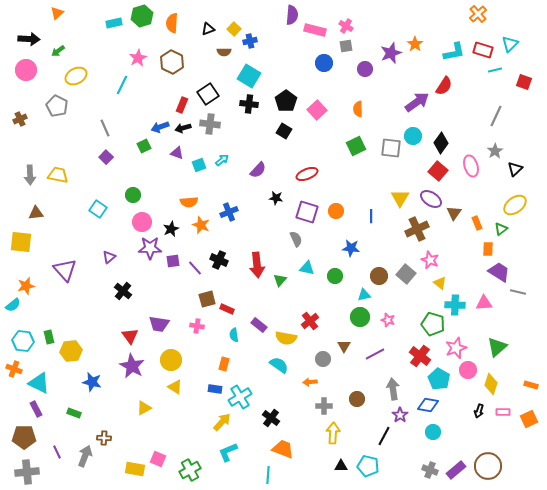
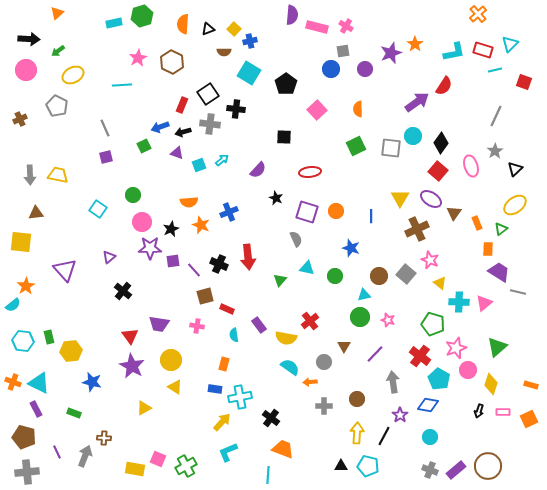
orange semicircle at (172, 23): moved 11 px right, 1 px down
pink rectangle at (315, 30): moved 2 px right, 3 px up
gray square at (346, 46): moved 3 px left, 5 px down
blue circle at (324, 63): moved 7 px right, 6 px down
yellow ellipse at (76, 76): moved 3 px left, 1 px up
cyan square at (249, 76): moved 3 px up
cyan line at (122, 85): rotated 60 degrees clockwise
black pentagon at (286, 101): moved 17 px up
black cross at (249, 104): moved 13 px left, 5 px down
black arrow at (183, 128): moved 4 px down
black square at (284, 131): moved 6 px down; rotated 28 degrees counterclockwise
purple square at (106, 157): rotated 32 degrees clockwise
red ellipse at (307, 174): moved 3 px right, 2 px up; rotated 15 degrees clockwise
black star at (276, 198): rotated 16 degrees clockwise
blue star at (351, 248): rotated 12 degrees clockwise
black cross at (219, 260): moved 4 px down
red arrow at (257, 265): moved 9 px left, 8 px up
purple line at (195, 268): moved 1 px left, 2 px down
orange star at (26, 286): rotated 18 degrees counterclockwise
brown square at (207, 299): moved 2 px left, 3 px up
pink triangle at (484, 303): rotated 36 degrees counterclockwise
cyan cross at (455, 305): moved 4 px right, 3 px up
purple rectangle at (259, 325): rotated 14 degrees clockwise
purple line at (375, 354): rotated 18 degrees counterclockwise
gray circle at (323, 359): moved 1 px right, 3 px down
cyan semicircle at (279, 365): moved 11 px right, 2 px down
orange cross at (14, 369): moved 1 px left, 13 px down
gray arrow at (393, 389): moved 7 px up
cyan cross at (240, 397): rotated 20 degrees clockwise
cyan circle at (433, 432): moved 3 px left, 5 px down
yellow arrow at (333, 433): moved 24 px right
brown pentagon at (24, 437): rotated 15 degrees clockwise
green cross at (190, 470): moved 4 px left, 4 px up
